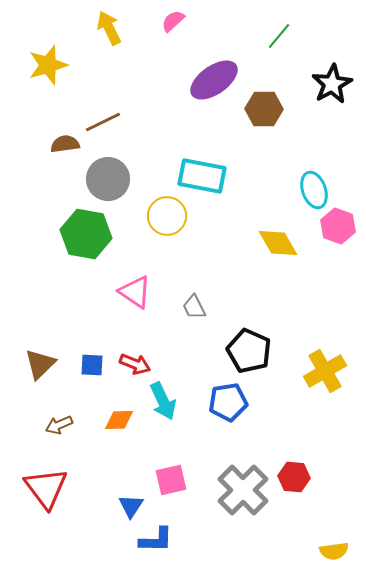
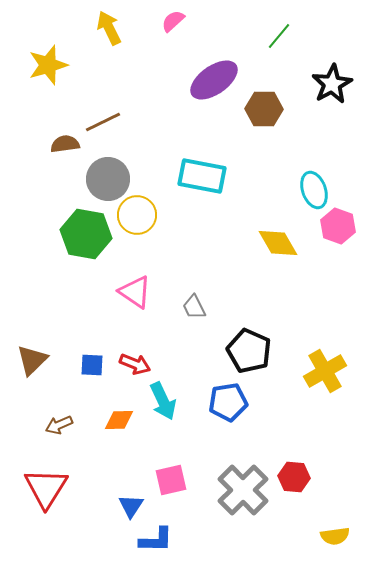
yellow circle: moved 30 px left, 1 px up
brown triangle: moved 8 px left, 4 px up
red triangle: rotated 9 degrees clockwise
yellow semicircle: moved 1 px right, 15 px up
